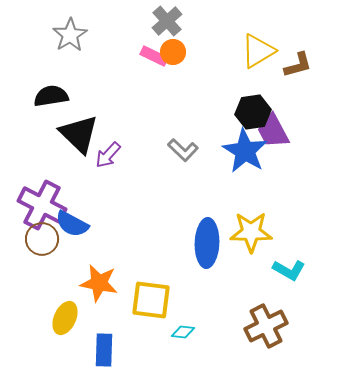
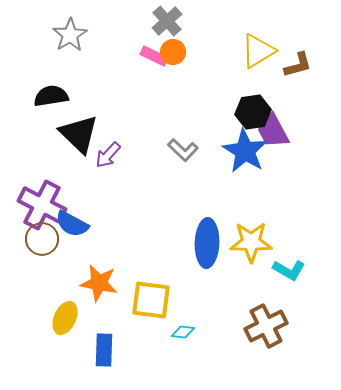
yellow star: moved 10 px down
